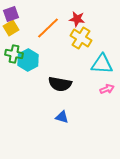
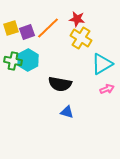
purple square: moved 16 px right, 18 px down
yellow square: rotated 14 degrees clockwise
green cross: moved 1 px left, 7 px down
cyan triangle: rotated 35 degrees counterclockwise
blue triangle: moved 5 px right, 5 px up
